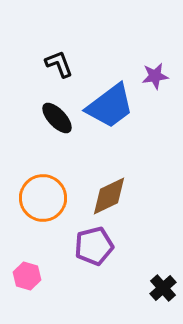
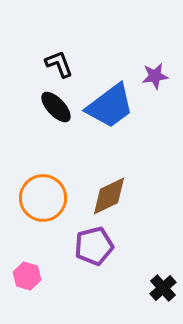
black ellipse: moved 1 px left, 11 px up
